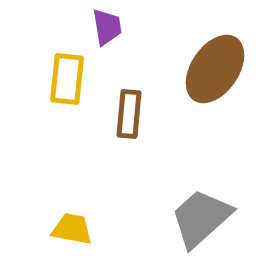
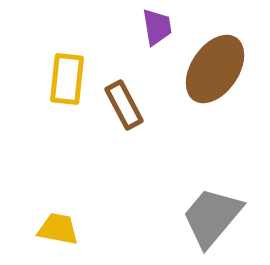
purple trapezoid: moved 50 px right
brown rectangle: moved 5 px left, 9 px up; rotated 33 degrees counterclockwise
gray trapezoid: moved 11 px right, 1 px up; rotated 8 degrees counterclockwise
yellow trapezoid: moved 14 px left
